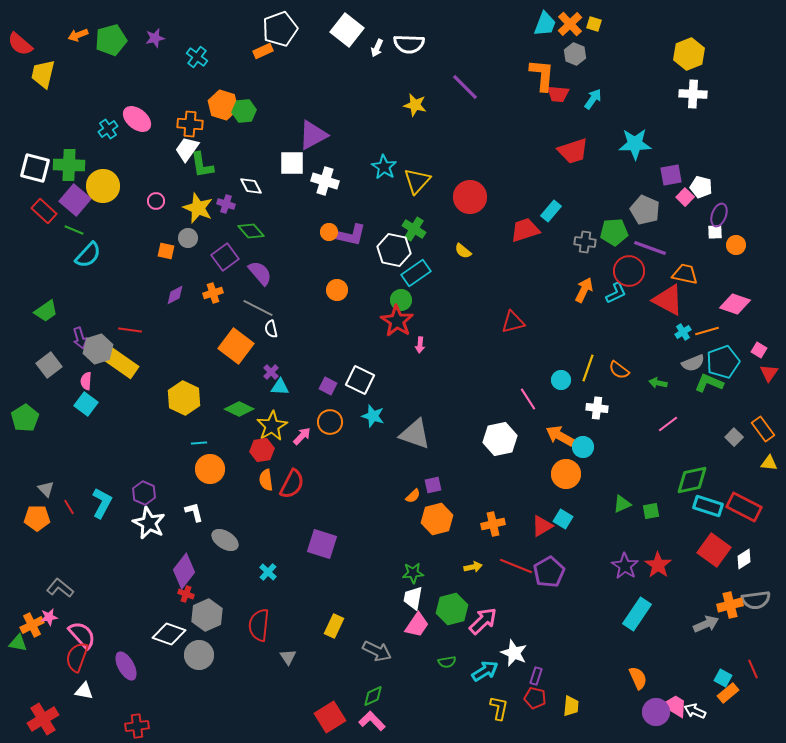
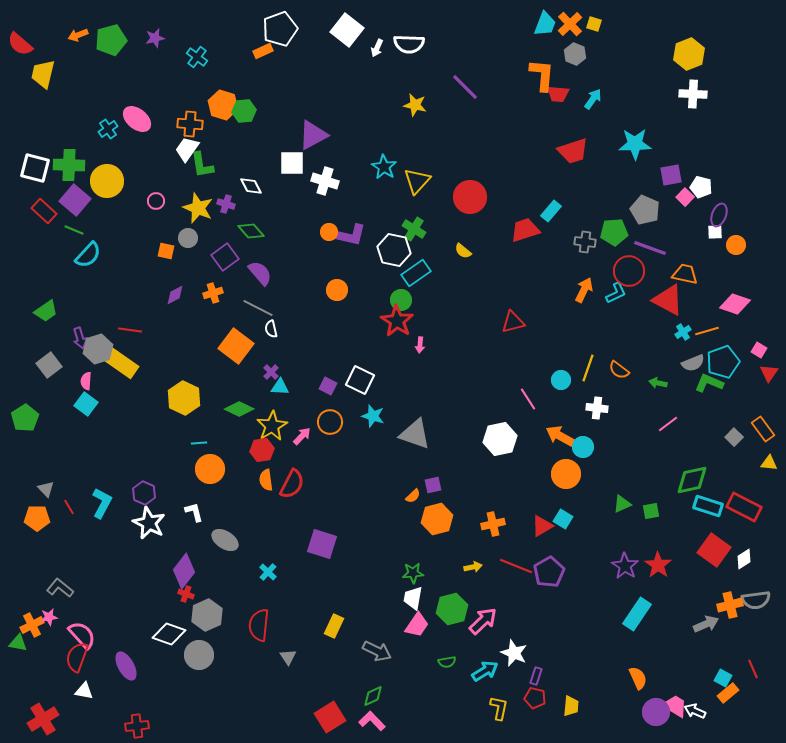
yellow circle at (103, 186): moved 4 px right, 5 px up
